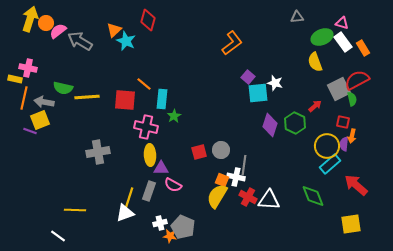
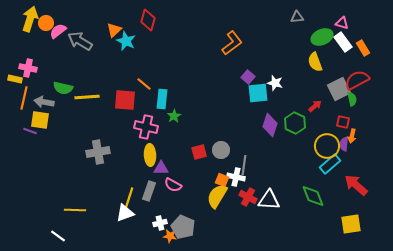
yellow square at (40, 120): rotated 30 degrees clockwise
